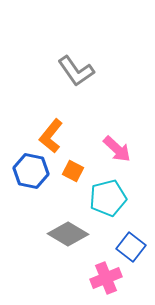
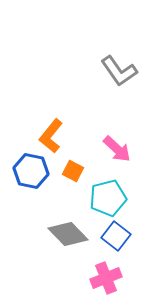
gray L-shape: moved 43 px right
gray diamond: rotated 15 degrees clockwise
blue square: moved 15 px left, 11 px up
